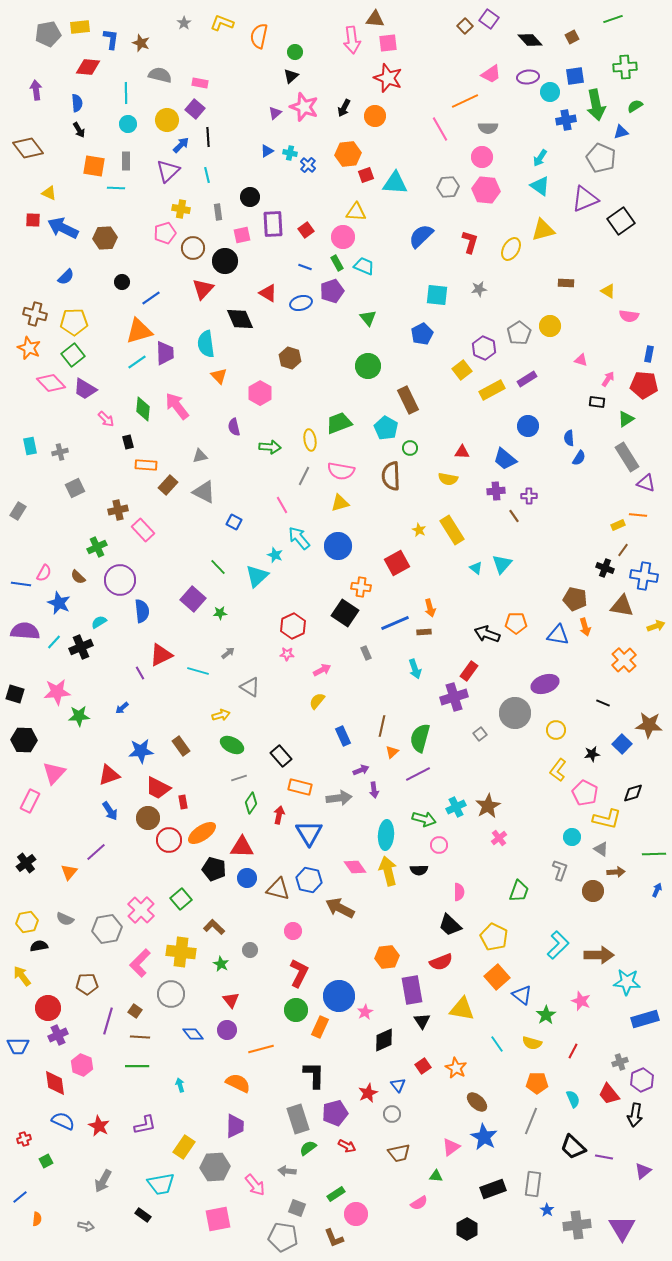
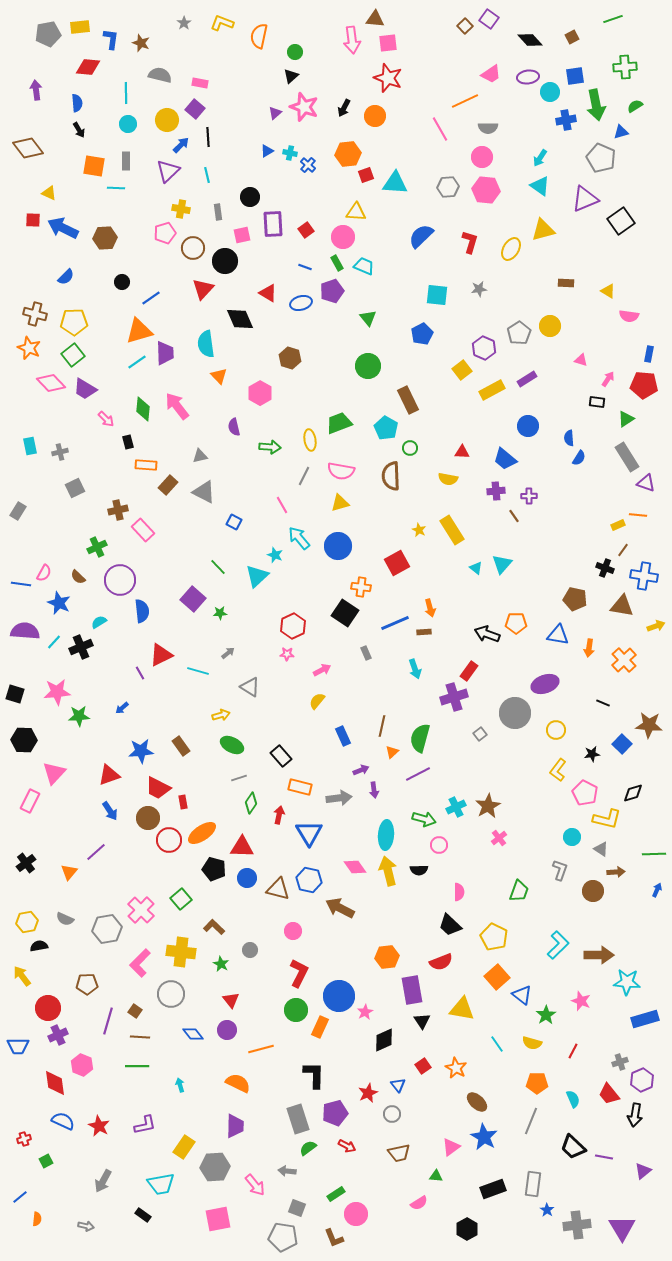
orange arrow at (585, 627): moved 4 px right, 21 px down; rotated 24 degrees clockwise
